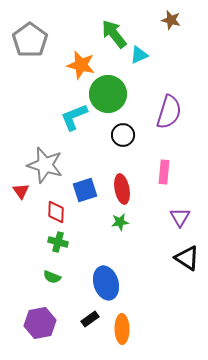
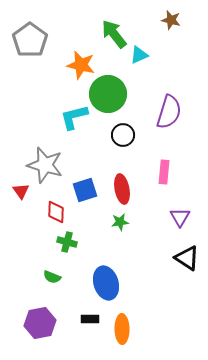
cyan L-shape: rotated 8 degrees clockwise
green cross: moved 9 px right
black rectangle: rotated 36 degrees clockwise
